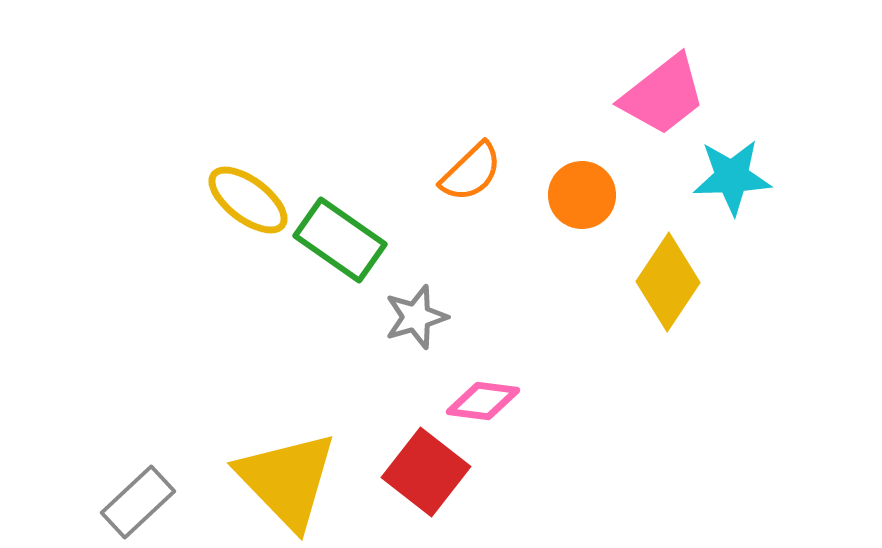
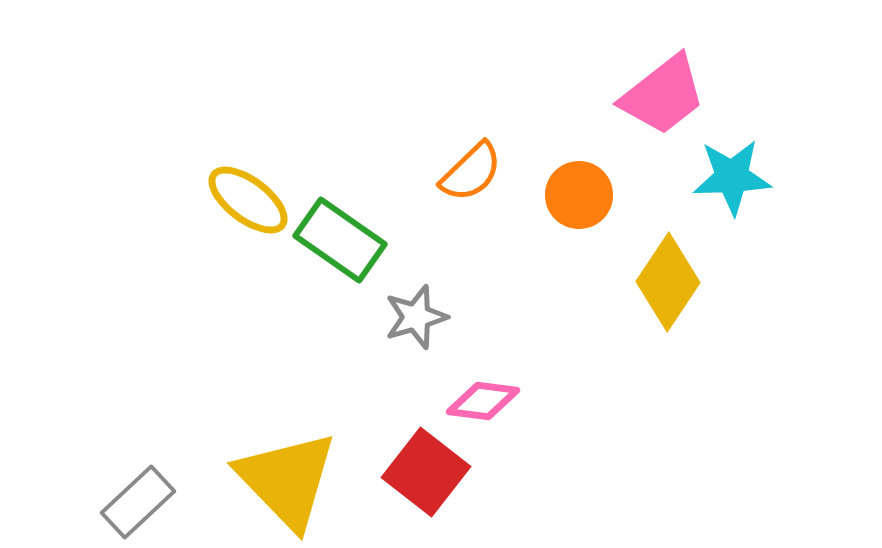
orange circle: moved 3 px left
